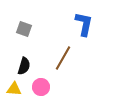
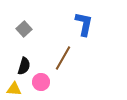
gray square: rotated 28 degrees clockwise
pink circle: moved 5 px up
